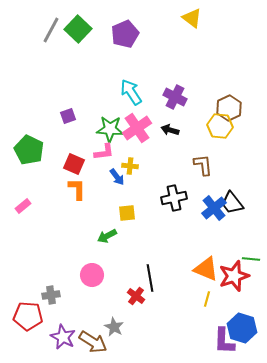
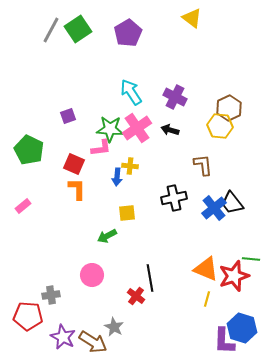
green square: rotated 12 degrees clockwise
purple pentagon: moved 3 px right, 1 px up; rotated 8 degrees counterclockwise
pink L-shape: moved 3 px left, 4 px up
blue arrow: rotated 42 degrees clockwise
